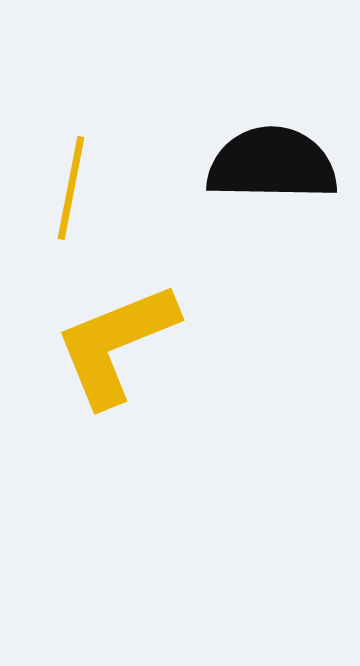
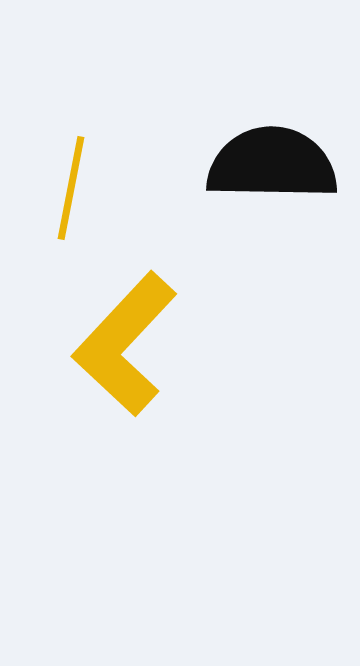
yellow L-shape: moved 9 px right; rotated 25 degrees counterclockwise
